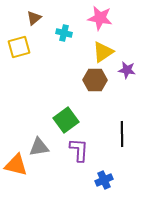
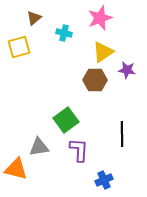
pink star: rotated 30 degrees counterclockwise
orange triangle: moved 4 px down
